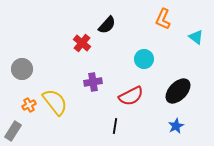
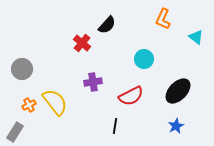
gray rectangle: moved 2 px right, 1 px down
